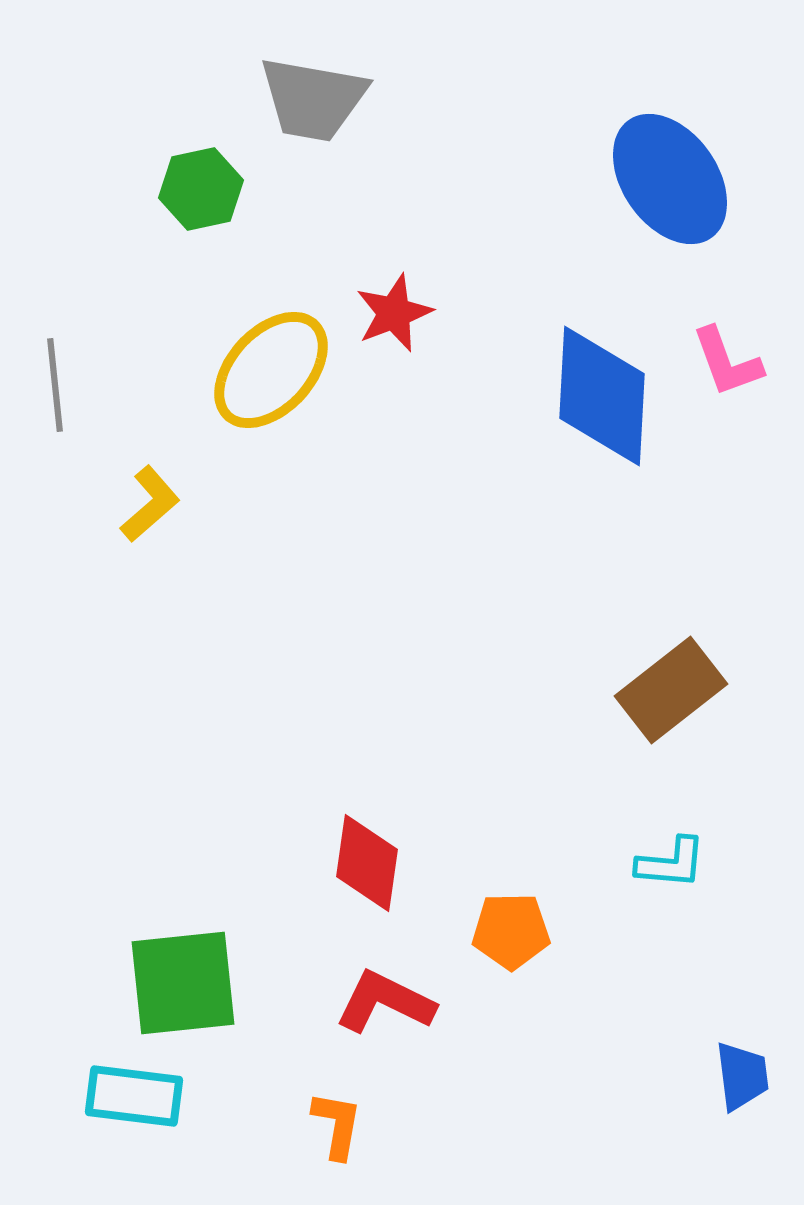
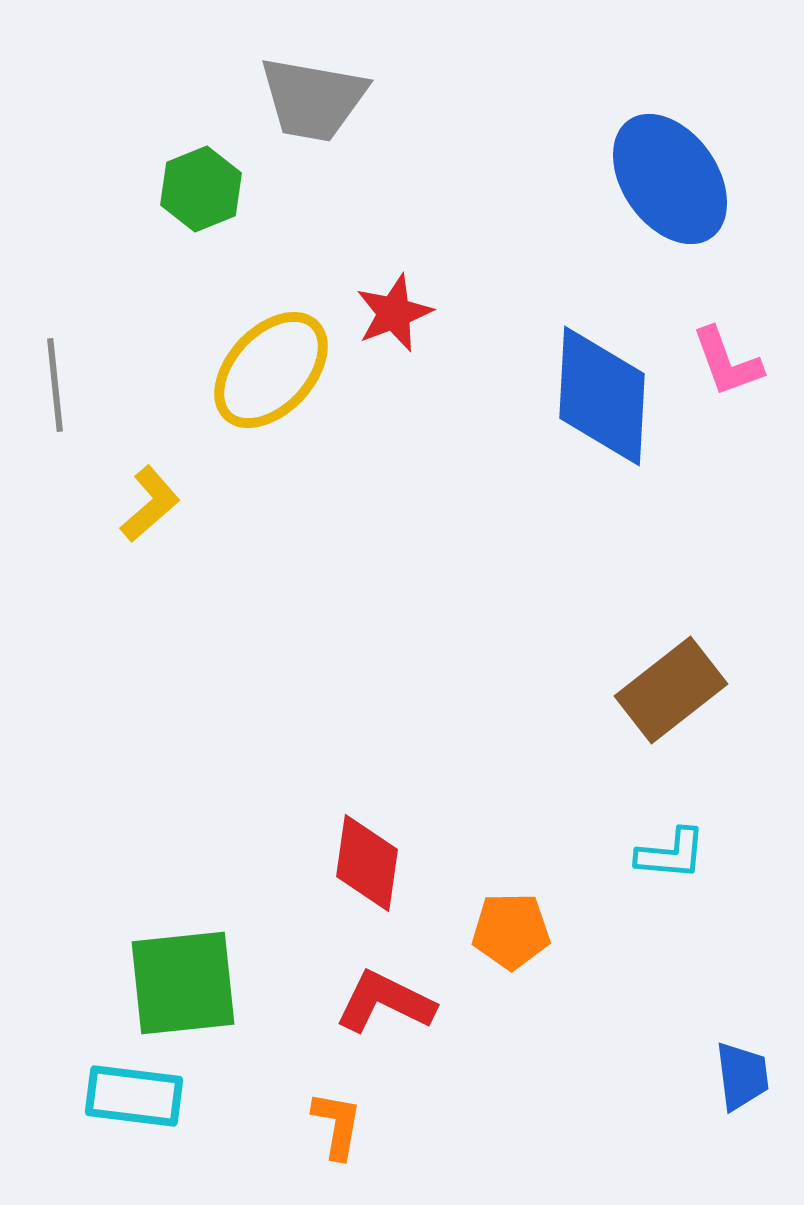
green hexagon: rotated 10 degrees counterclockwise
cyan L-shape: moved 9 px up
